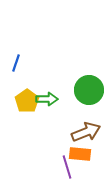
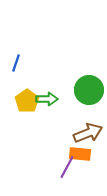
brown arrow: moved 2 px right, 1 px down
purple line: rotated 45 degrees clockwise
